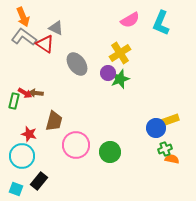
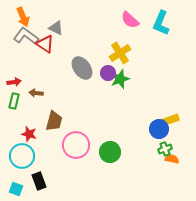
pink semicircle: rotated 72 degrees clockwise
gray L-shape: moved 2 px right, 1 px up
gray ellipse: moved 5 px right, 4 px down
red arrow: moved 11 px left, 11 px up; rotated 40 degrees counterclockwise
blue circle: moved 3 px right, 1 px down
black rectangle: rotated 60 degrees counterclockwise
